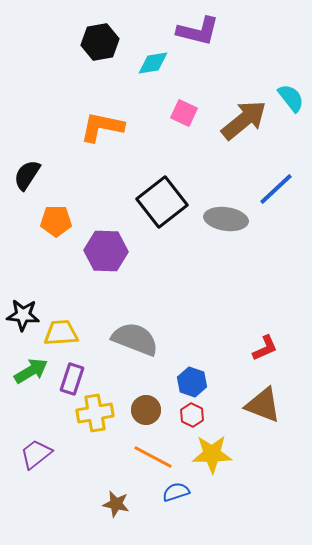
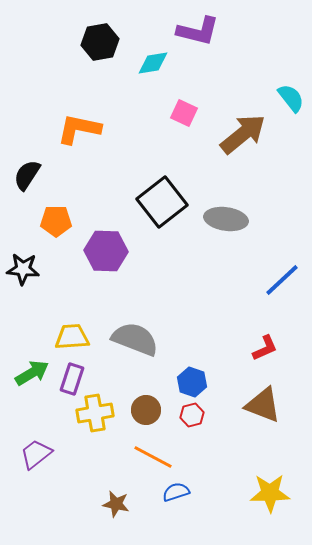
brown arrow: moved 1 px left, 14 px down
orange L-shape: moved 23 px left, 2 px down
blue line: moved 6 px right, 91 px down
black star: moved 46 px up
yellow trapezoid: moved 11 px right, 4 px down
green arrow: moved 1 px right, 2 px down
red hexagon: rotated 20 degrees clockwise
yellow star: moved 58 px right, 39 px down
